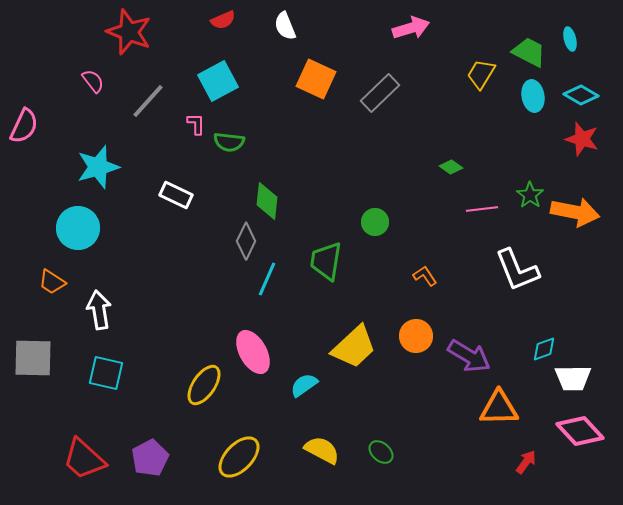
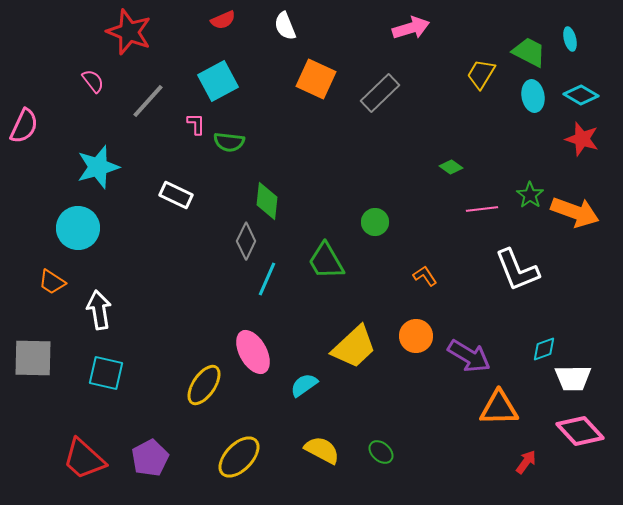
orange arrow at (575, 212): rotated 9 degrees clockwise
green trapezoid at (326, 261): rotated 39 degrees counterclockwise
